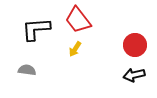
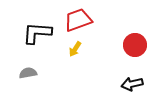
red trapezoid: rotated 108 degrees clockwise
black L-shape: moved 1 px right, 4 px down; rotated 8 degrees clockwise
gray semicircle: moved 1 px right, 3 px down; rotated 18 degrees counterclockwise
black arrow: moved 2 px left, 9 px down
